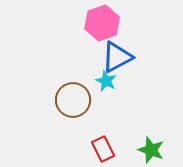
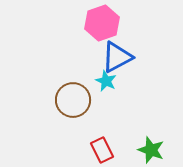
red rectangle: moved 1 px left, 1 px down
